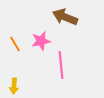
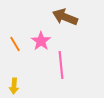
pink star: rotated 24 degrees counterclockwise
